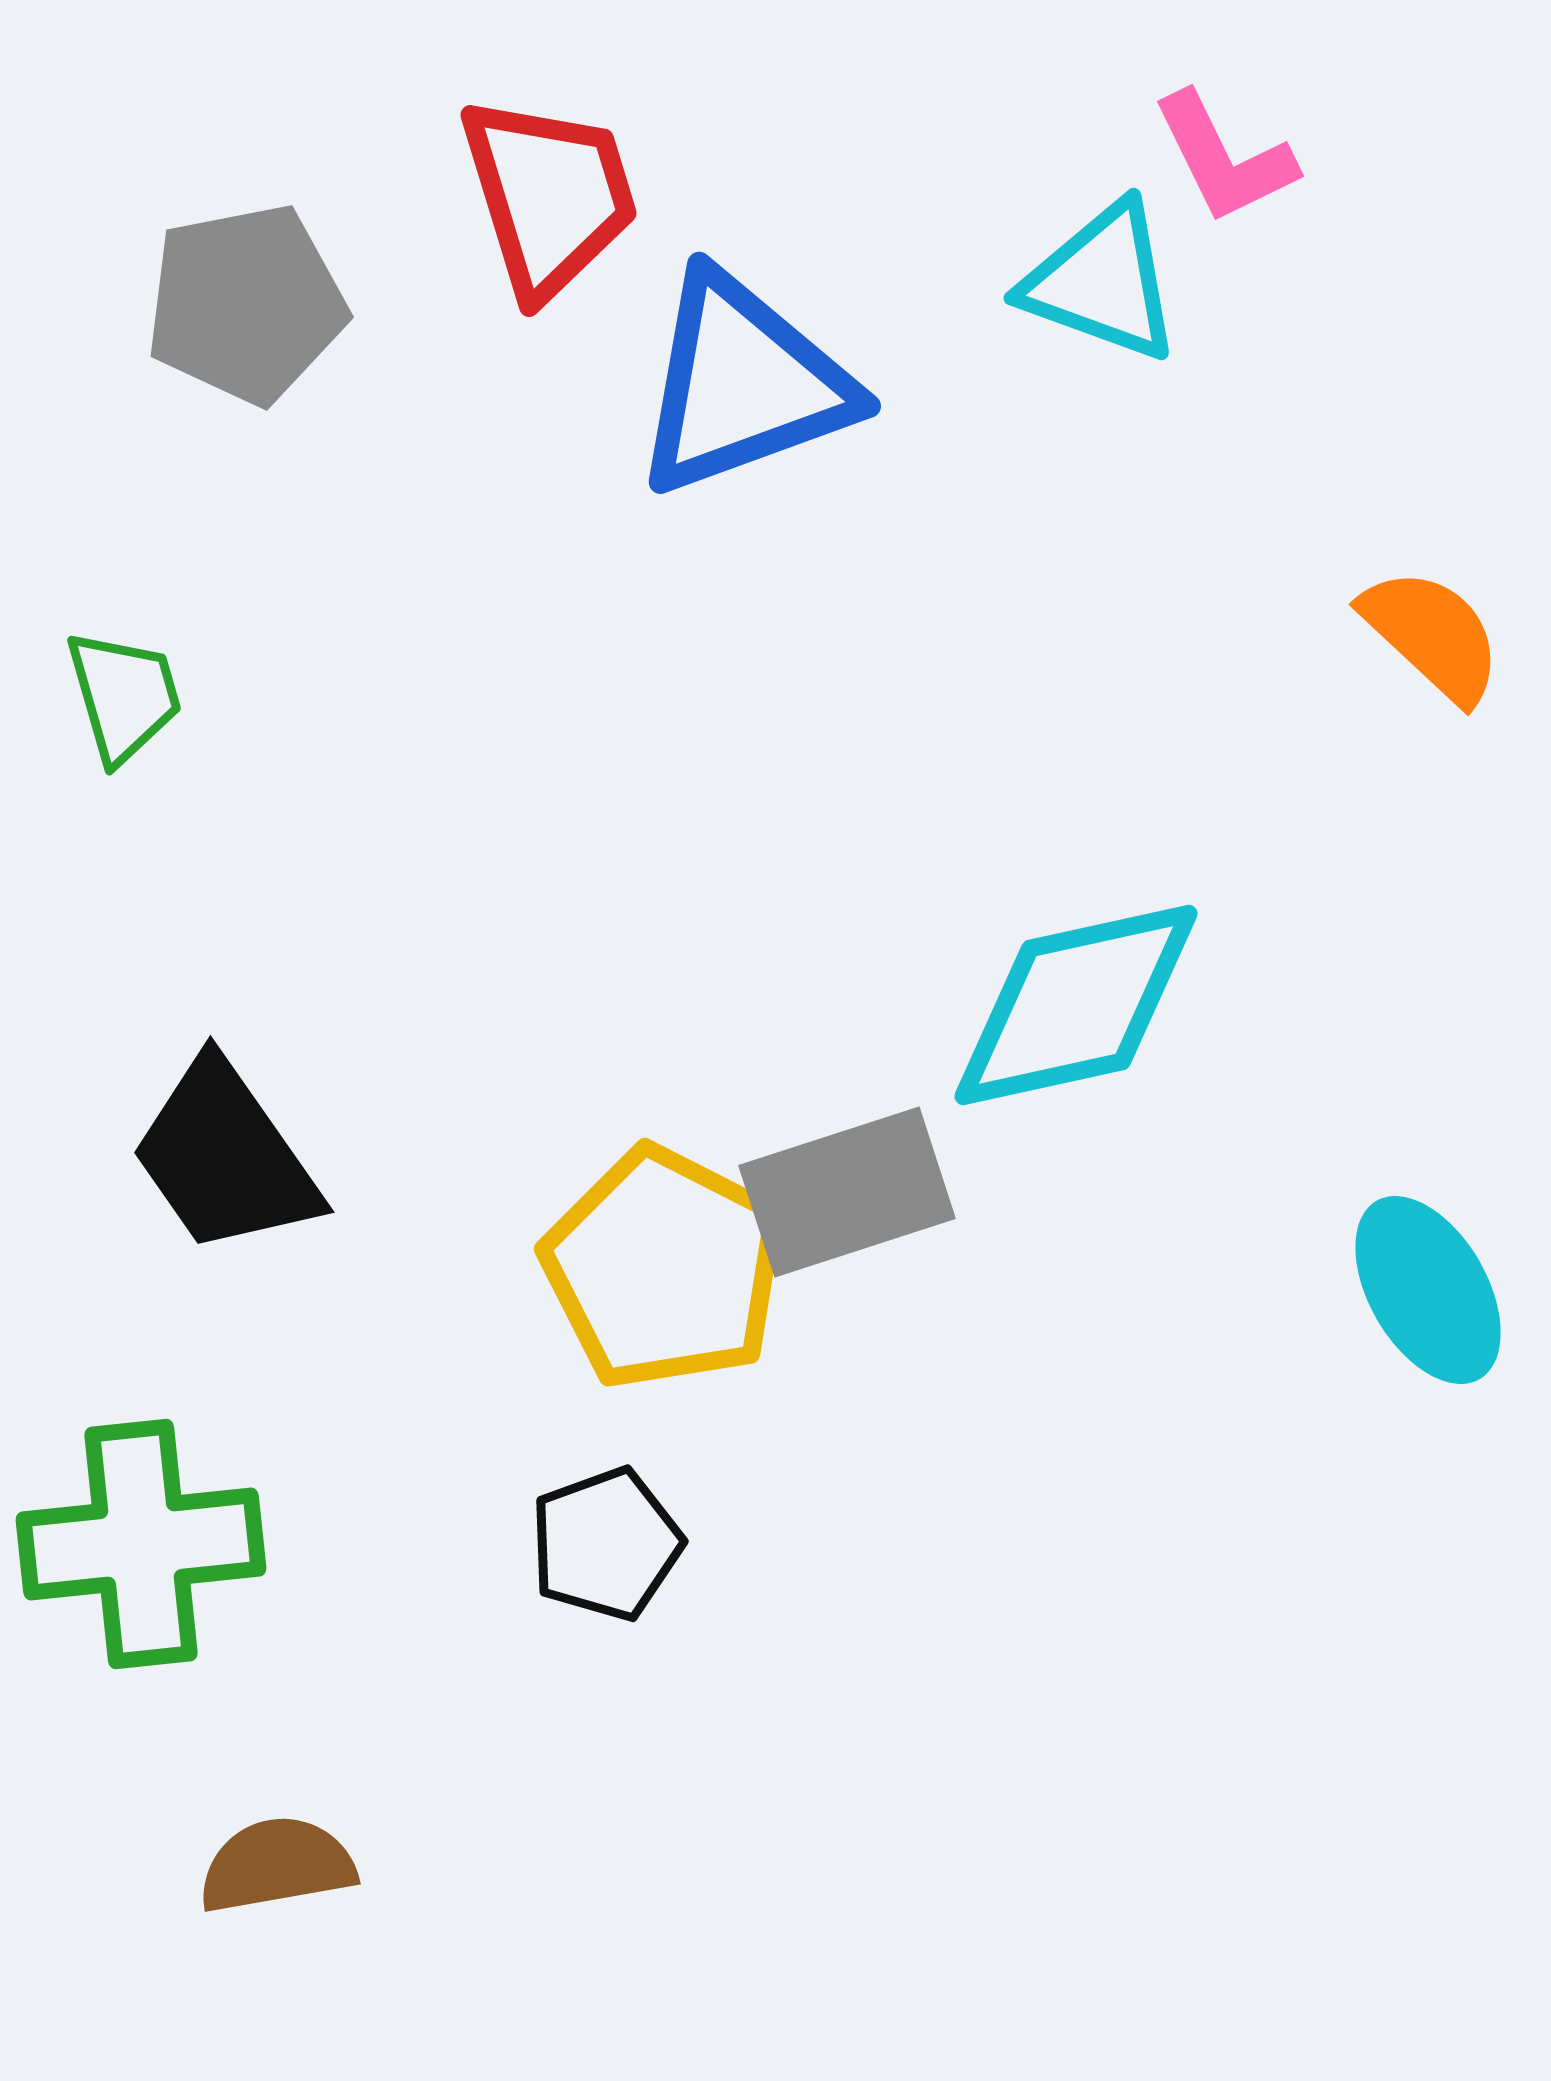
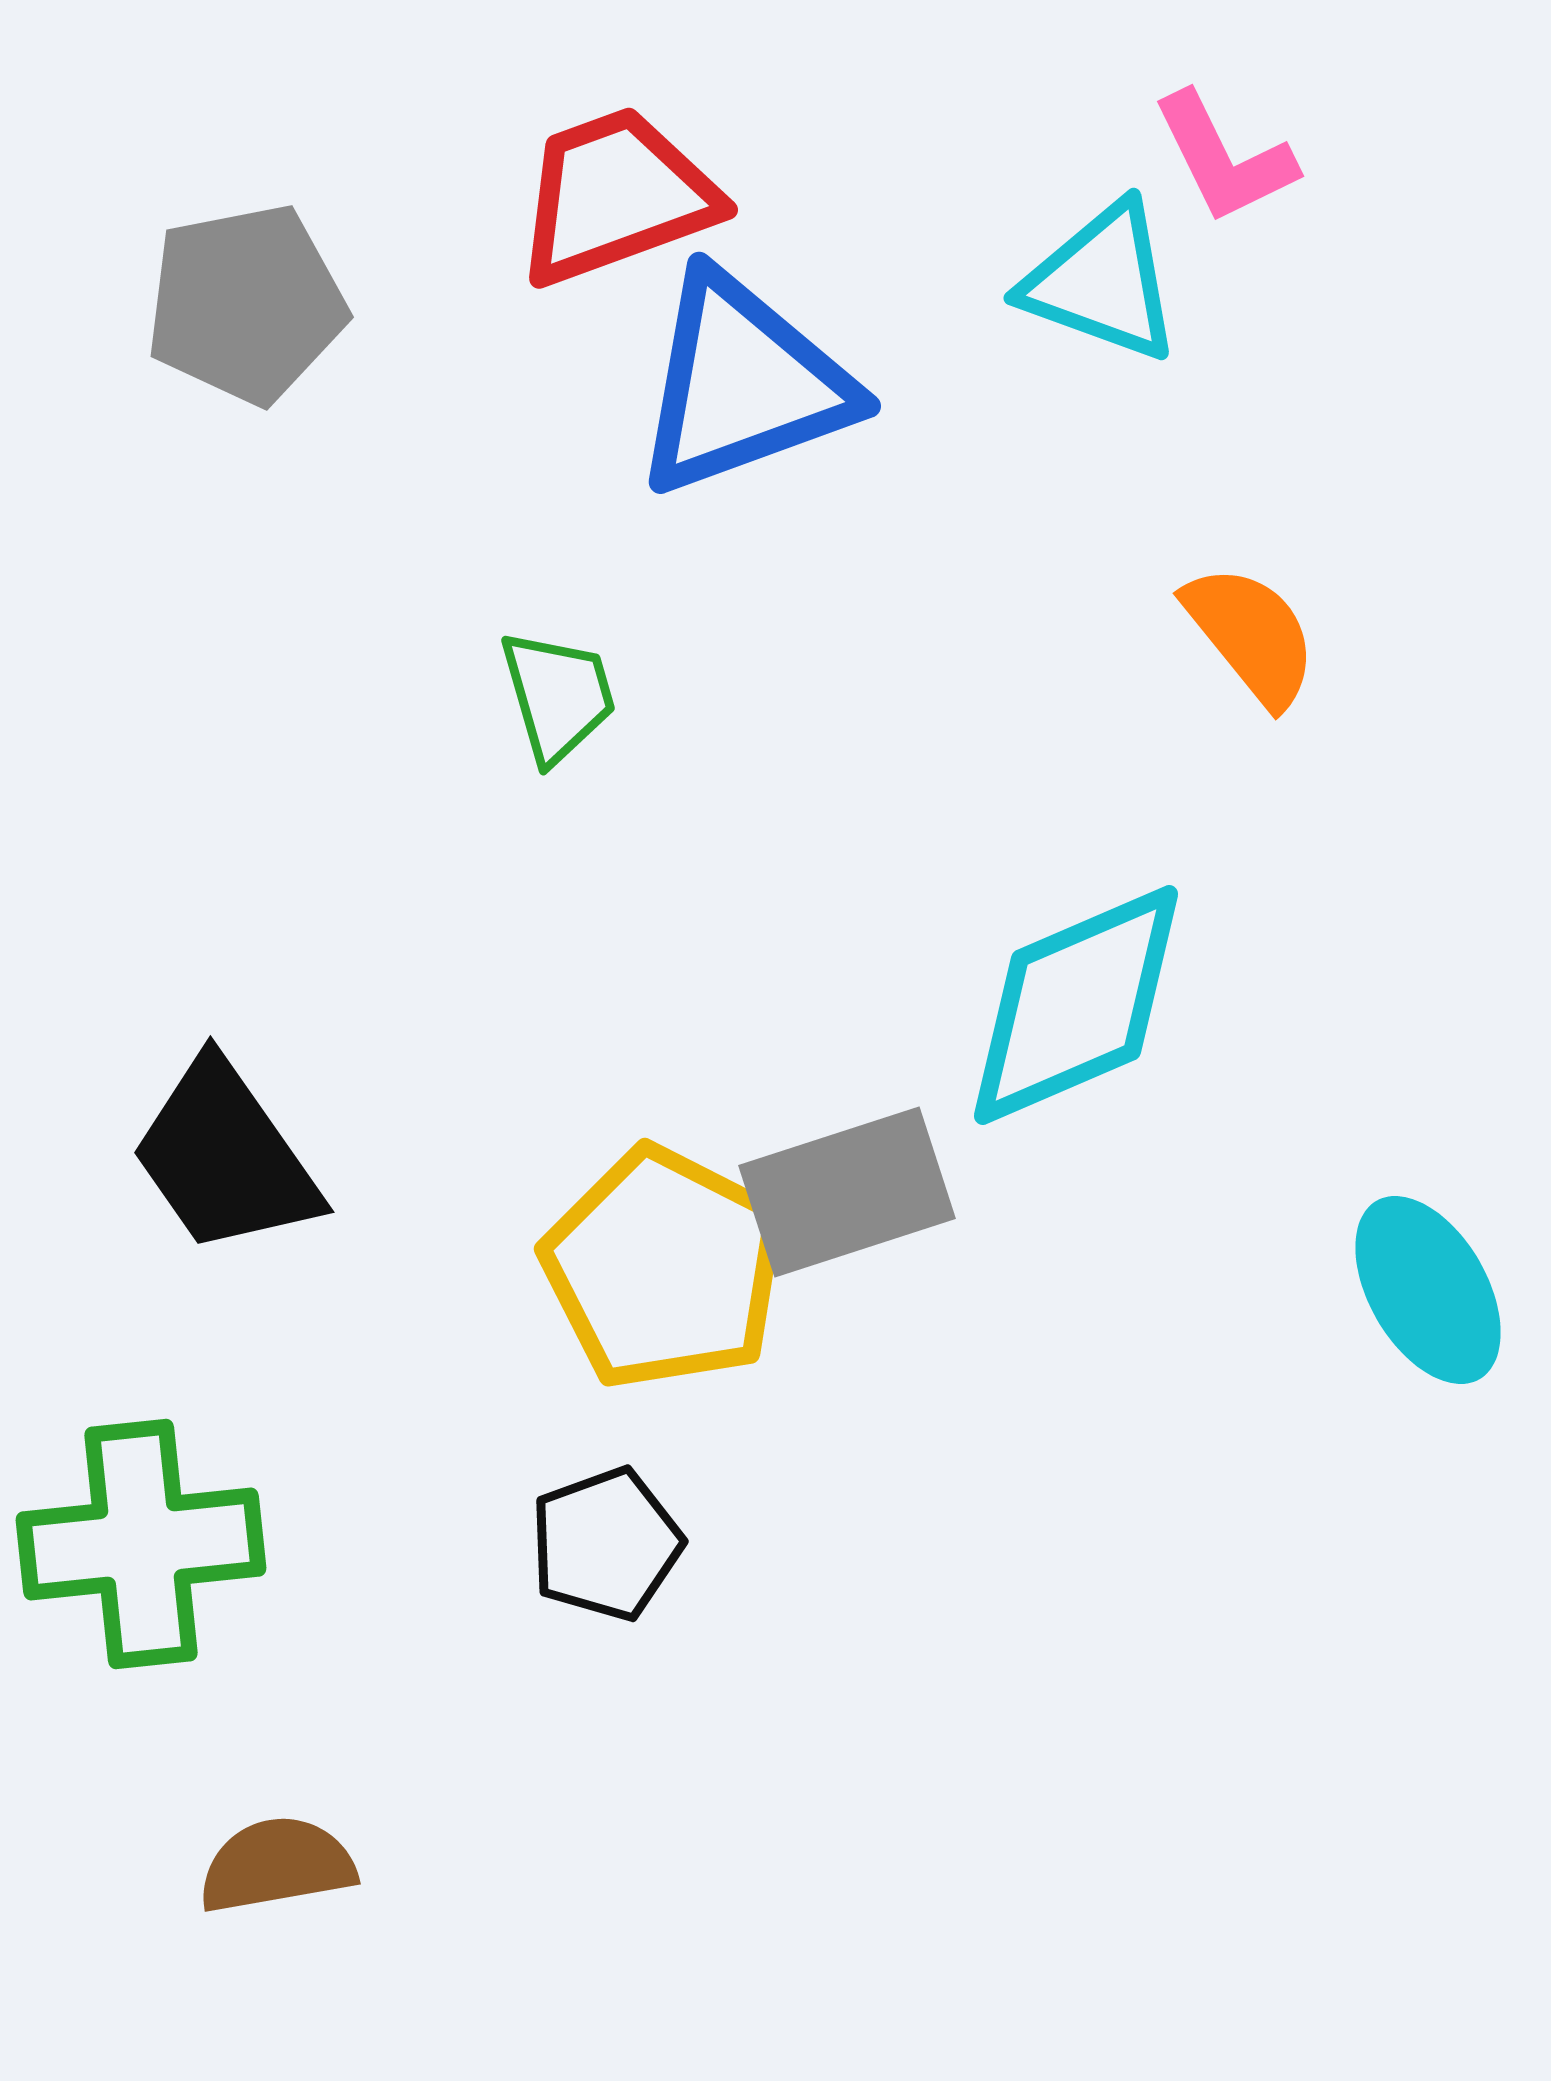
red trapezoid: moved 67 px right; rotated 93 degrees counterclockwise
orange semicircle: moved 181 px left; rotated 8 degrees clockwise
green trapezoid: moved 434 px right
cyan diamond: rotated 11 degrees counterclockwise
